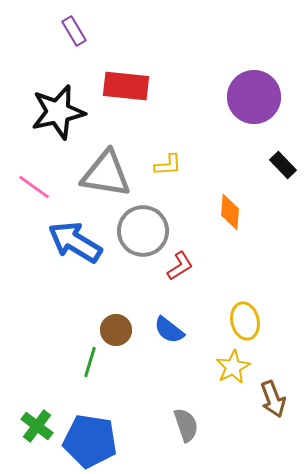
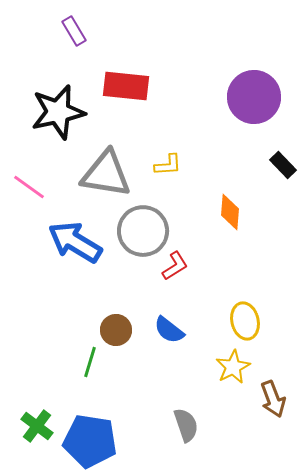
pink line: moved 5 px left
red L-shape: moved 5 px left
